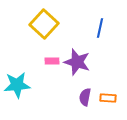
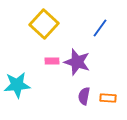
blue line: rotated 24 degrees clockwise
purple semicircle: moved 1 px left, 1 px up
